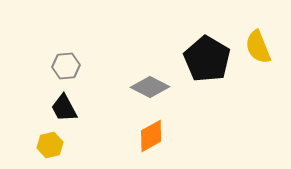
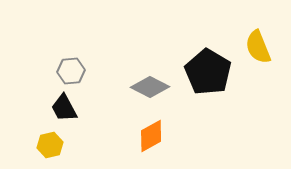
black pentagon: moved 1 px right, 13 px down
gray hexagon: moved 5 px right, 5 px down
